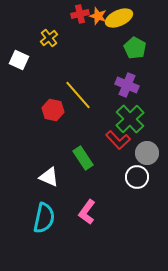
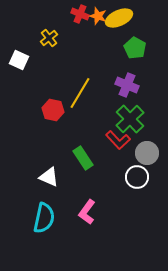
red cross: rotated 36 degrees clockwise
yellow line: moved 2 px right, 2 px up; rotated 72 degrees clockwise
